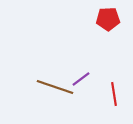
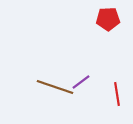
purple line: moved 3 px down
red line: moved 3 px right
